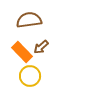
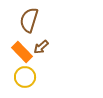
brown semicircle: rotated 65 degrees counterclockwise
yellow circle: moved 5 px left, 1 px down
